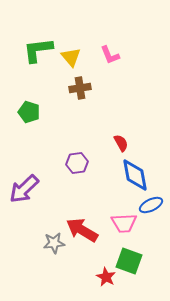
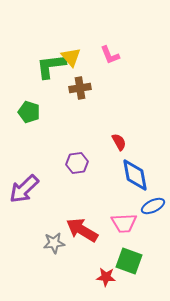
green L-shape: moved 13 px right, 16 px down
red semicircle: moved 2 px left, 1 px up
blue ellipse: moved 2 px right, 1 px down
red star: rotated 24 degrees counterclockwise
